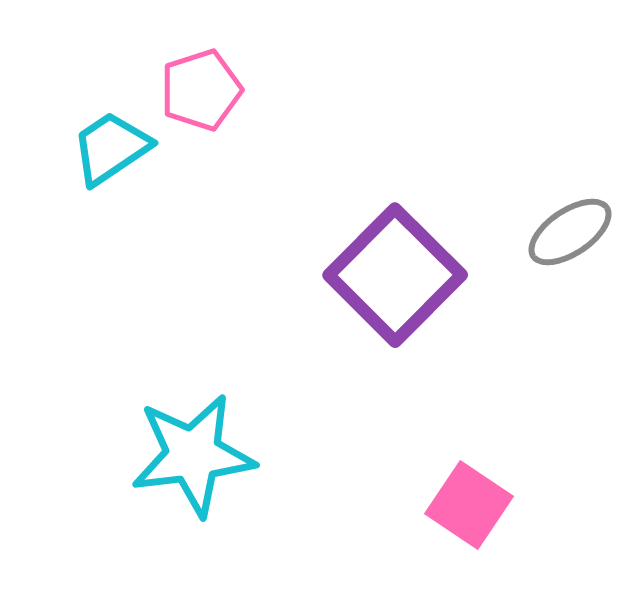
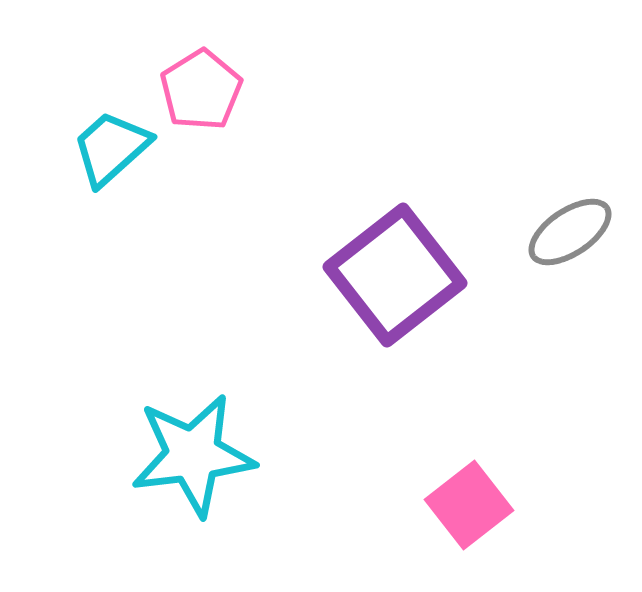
pink pentagon: rotated 14 degrees counterclockwise
cyan trapezoid: rotated 8 degrees counterclockwise
purple square: rotated 7 degrees clockwise
pink square: rotated 18 degrees clockwise
